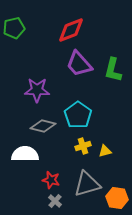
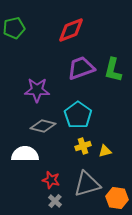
purple trapezoid: moved 2 px right, 4 px down; rotated 112 degrees clockwise
